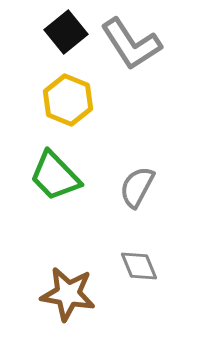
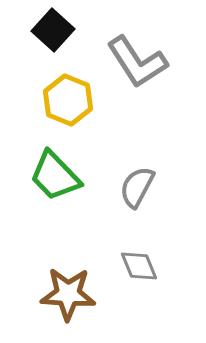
black square: moved 13 px left, 2 px up; rotated 9 degrees counterclockwise
gray L-shape: moved 6 px right, 18 px down
brown star: rotated 6 degrees counterclockwise
